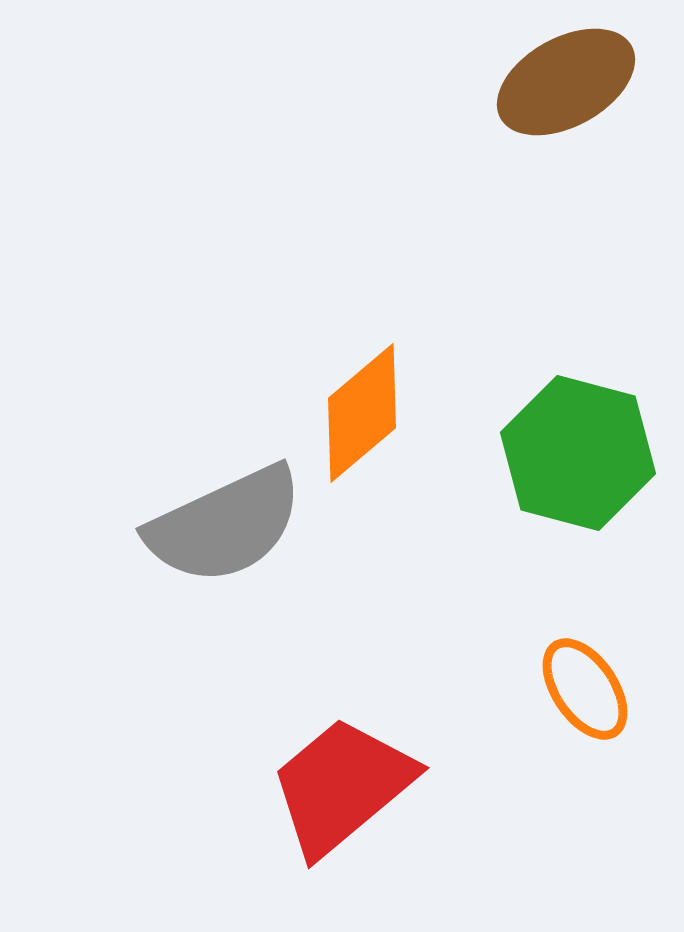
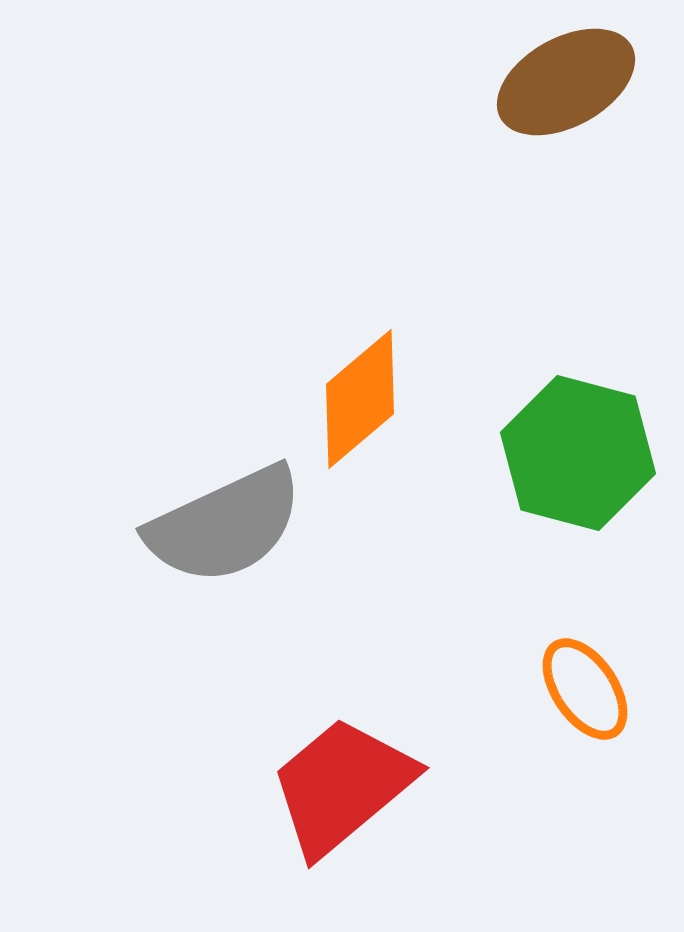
orange diamond: moved 2 px left, 14 px up
